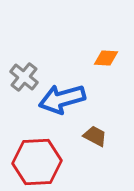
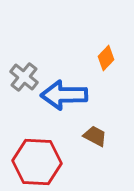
orange diamond: rotated 50 degrees counterclockwise
blue arrow: moved 2 px right, 4 px up; rotated 15 degrees clockwise
red hexagon: rotated 6 degrees clockwise
